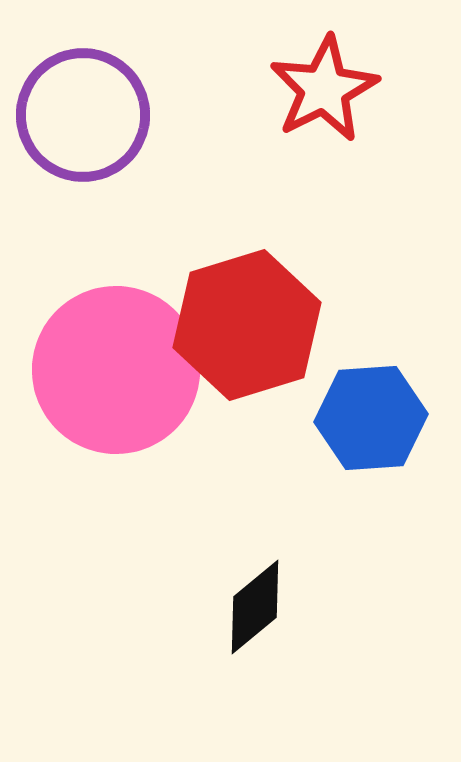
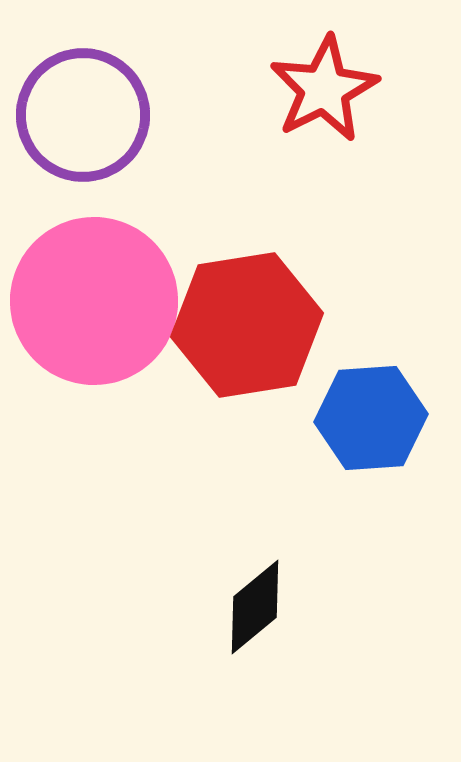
red hexagon: rotated 8 degrees clockwise
pink circle: moved 22 px left, 69 px up
